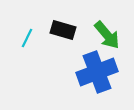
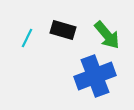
blue cross: moved 2 px left, 4 px down
